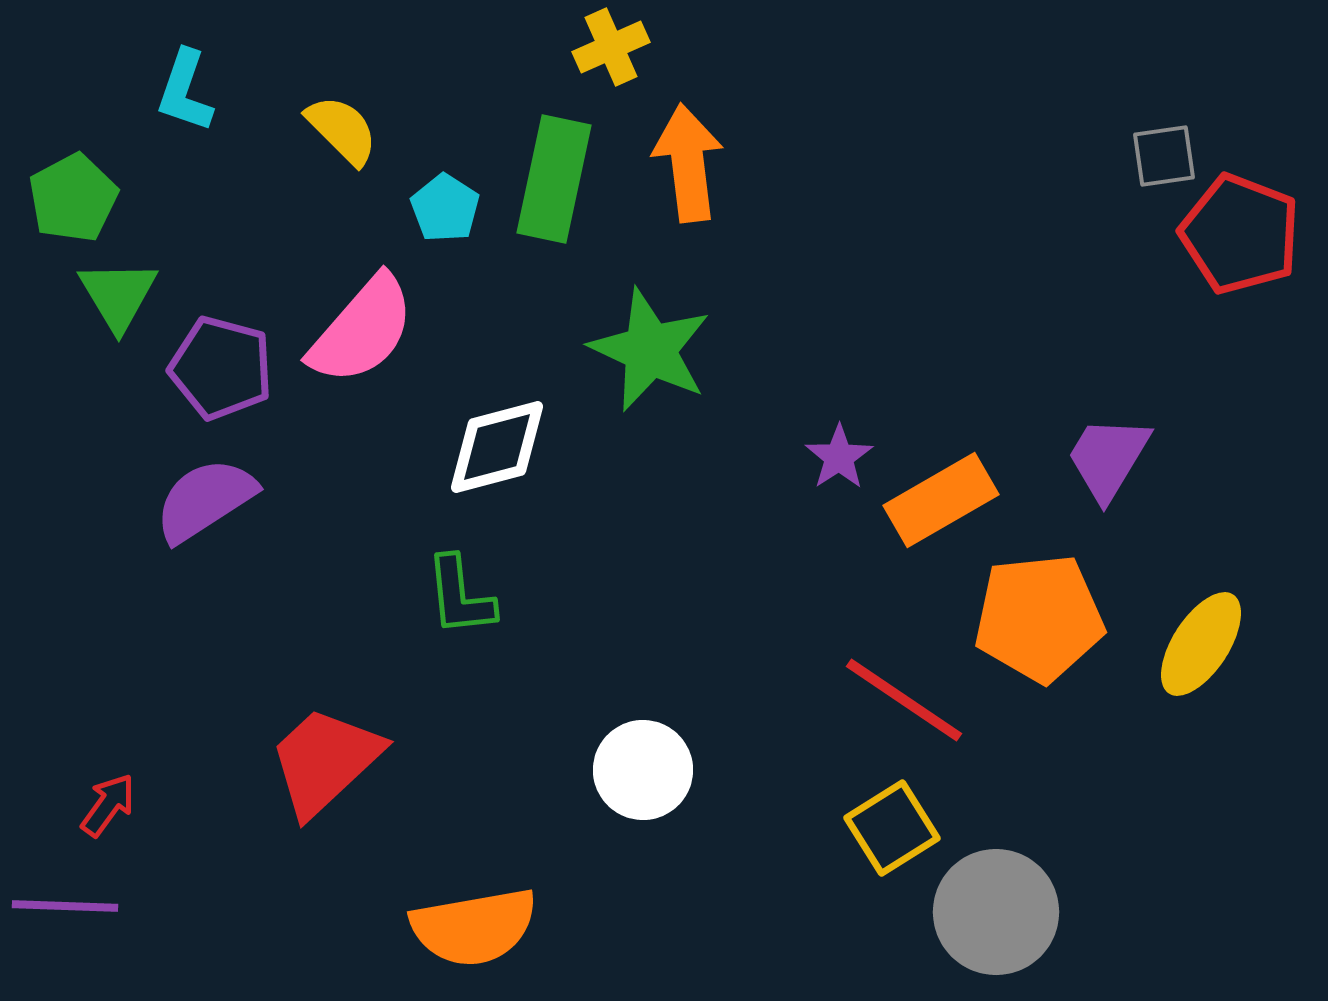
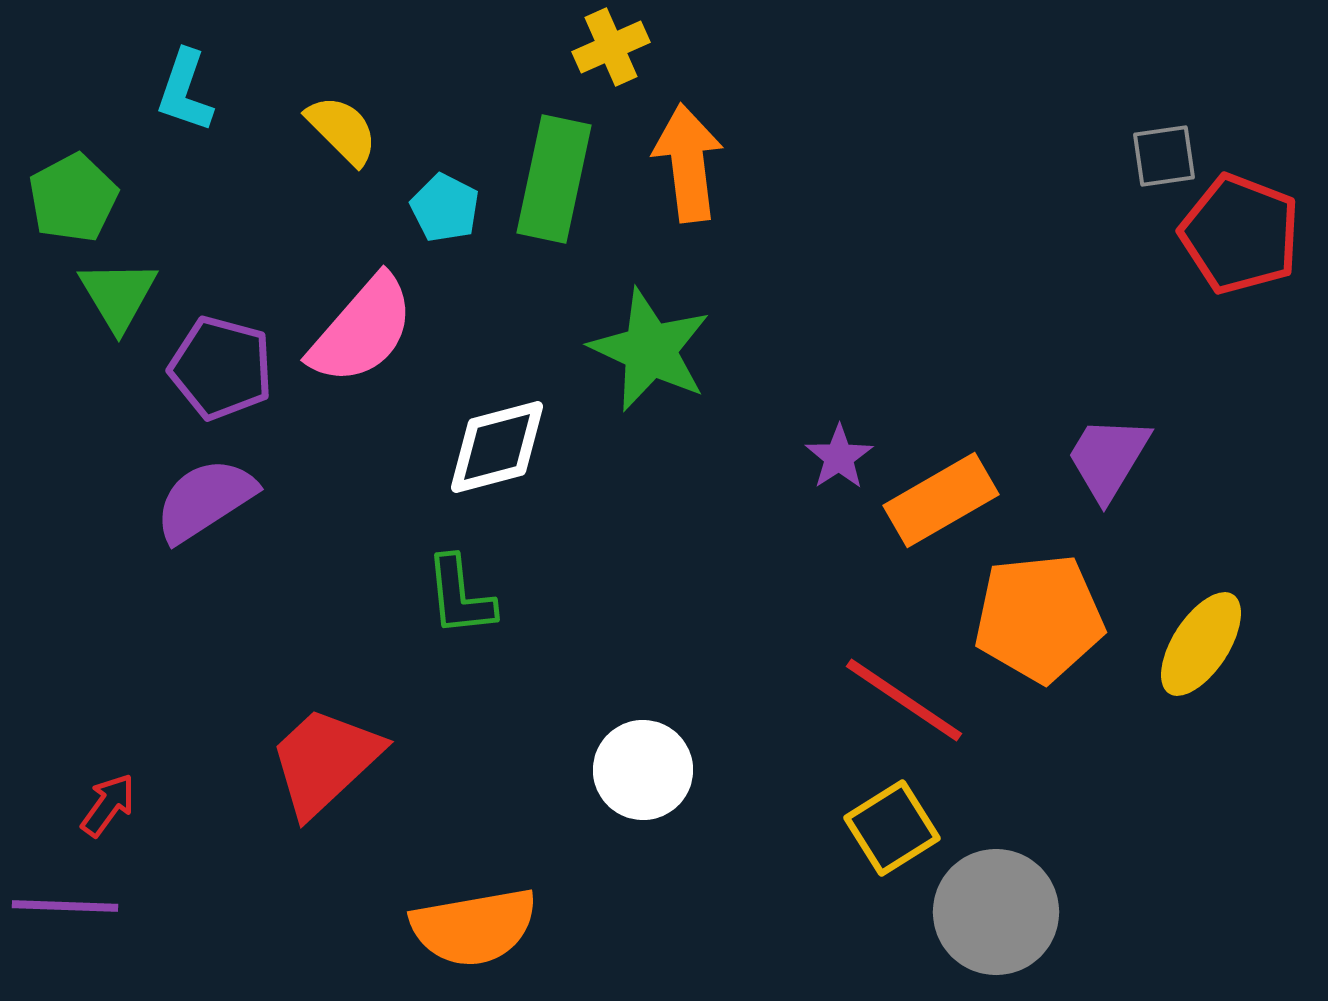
cyan pentagon: rotated 6 degrees counterclockwise
